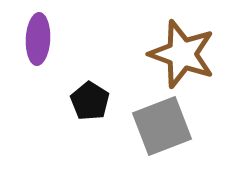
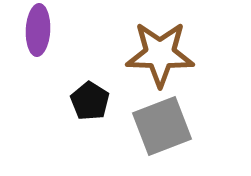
purple ellipse: moved 9 px up
brown star: moved 22 px left; rotated 18 degrees counterclockwise
